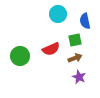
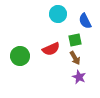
blue semicircle: rotated 14 degrees counterclockwise
brown arrow: rotated 80 degrees clockwise
